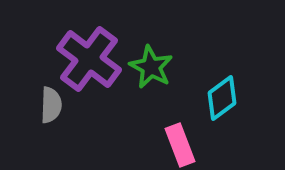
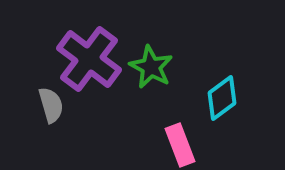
gray semicircle: rotated 18 degrees counterclockwise
